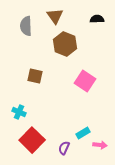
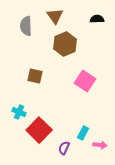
brown hexagon: rotated 15 degrees clockwise
cyan rectangle: rotated 32 degrees counterclockwise
red square: moved 7 px right, 10 px up
